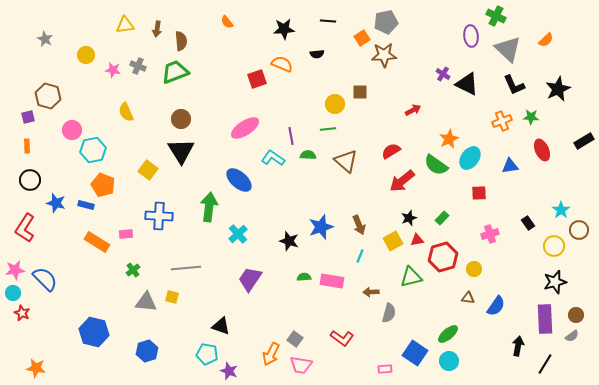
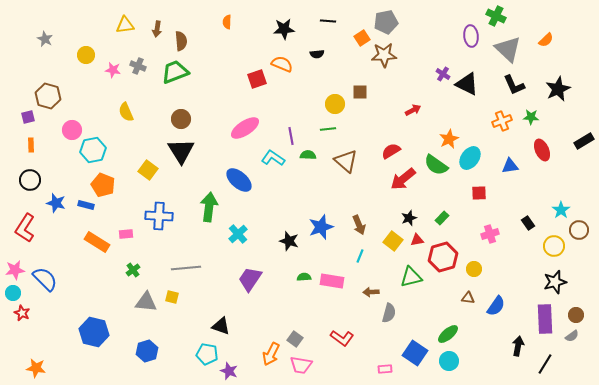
orange semicircle at (227, 22): rotated 40 degrees clockwise
orange rectangle at (27, 146): moved 4 px right, 1 px up
red arrow at (402, 181): moved 1 px right, 2 px up
yellow square at (393, 241): rotated 24 degrees counterclockwise
